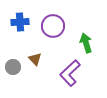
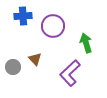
blue cross: moved 3 px right, 6 px up
